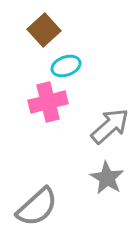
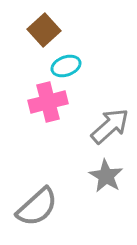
gray star: moved 1 px left, 2 px up
